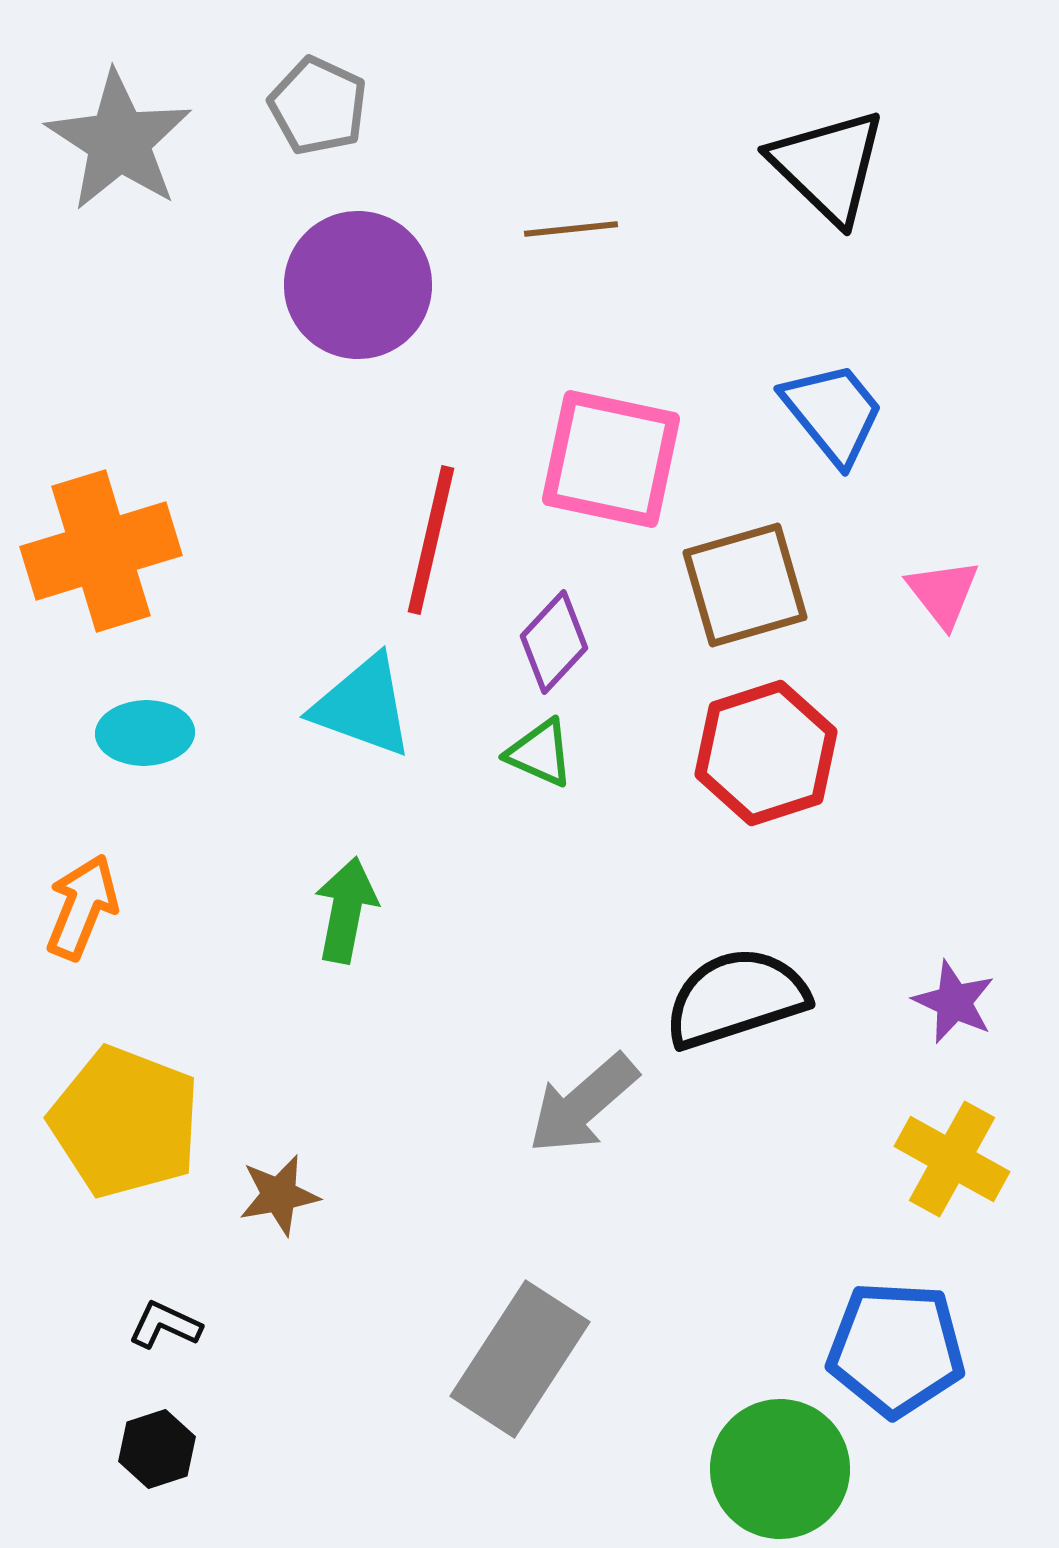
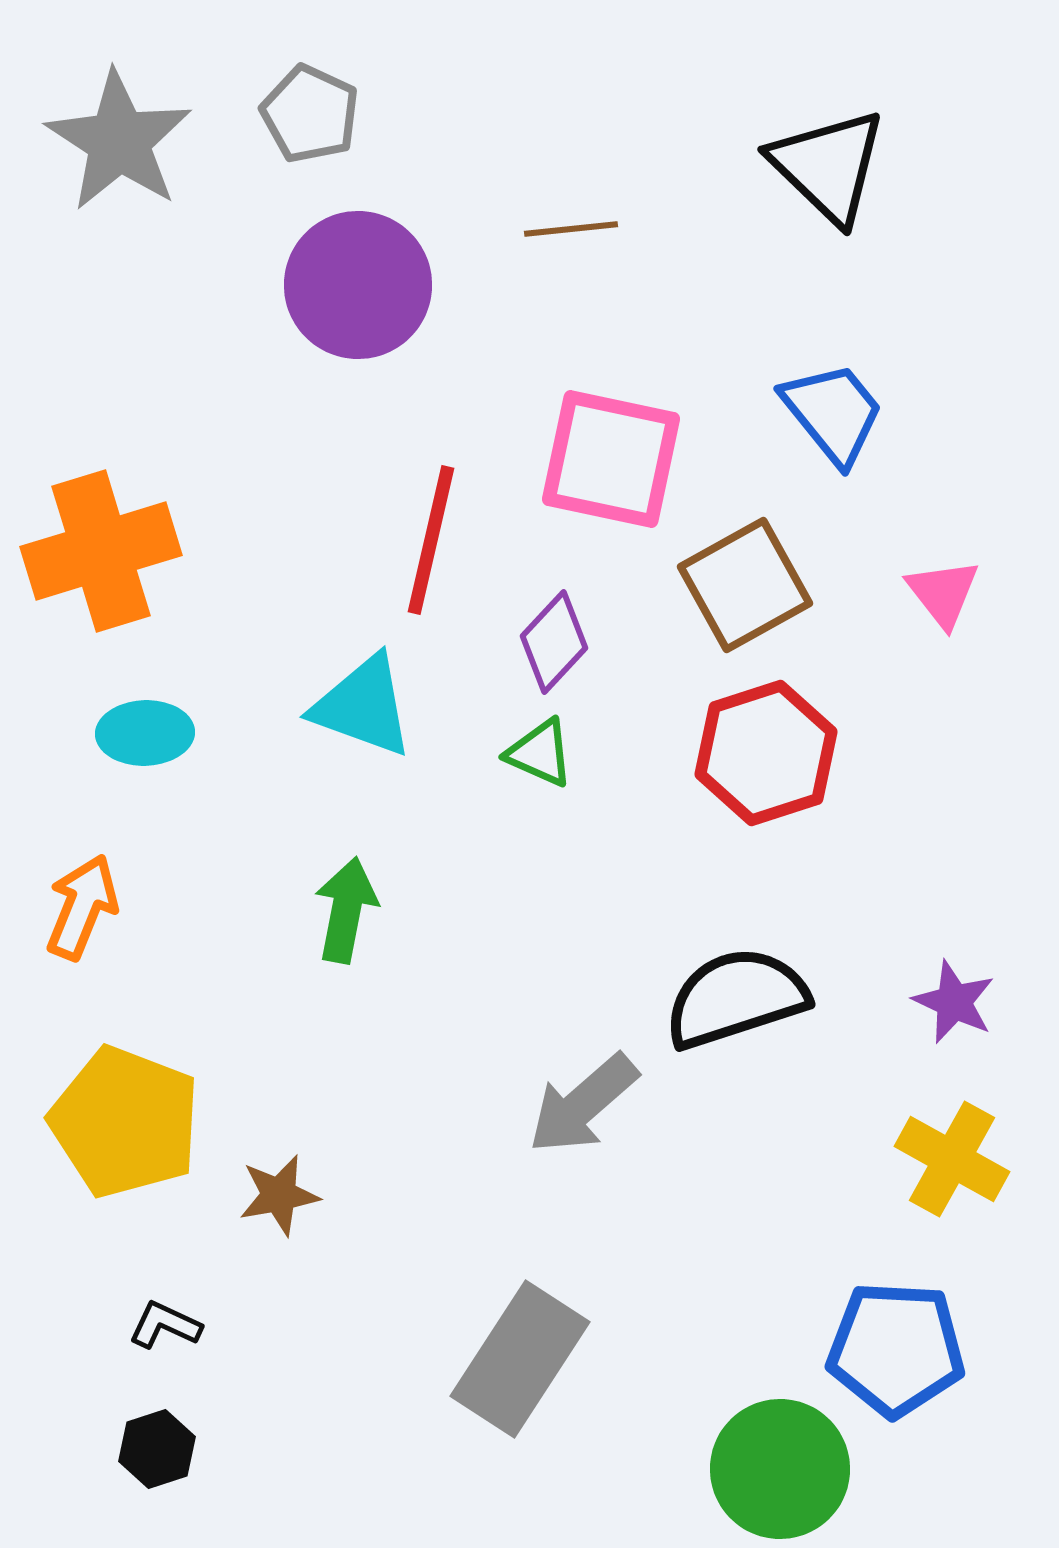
gray pentagon: moved 8 px left, 8 px down
brown square: rotated 13 degrees counterclockwise
